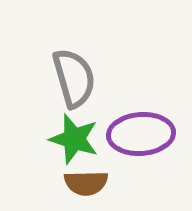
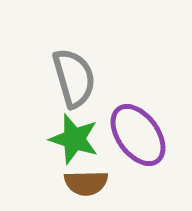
purple ellipse: moved 3 px left, 1 px down; rotated 58 degrees clockwise
